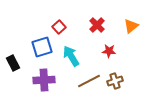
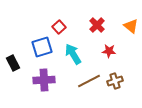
orange triangle: rotated 42 degrees counterclockwise
cyan arrow: moved 2 px right, 2 px up
